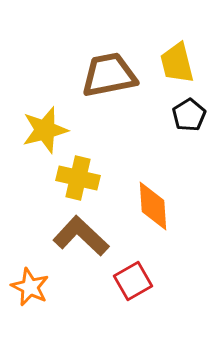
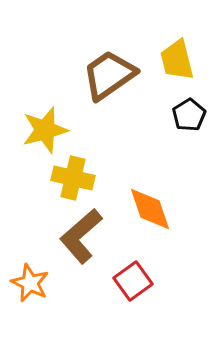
yellow trapezoid: moved 3 px up
brown trapezoid: rotated 24 degrees counterclockwise
yellow cross: moved 5 px left
orange diamond: moved 3 px left, 3 px down; rotated 15 degrees counterclockwise
brown L-shape: rotated 84 degrees counterclockwise
red square: rotated 6 degrees counterclockwise
orange star: moved 4 px up
